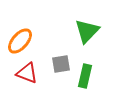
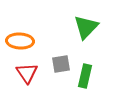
green triangle: moved 1 px left, 4 px up
orange ellipse: rotated 52 degrees clockwise
red triangle: rotated 35 degrees clockwise
